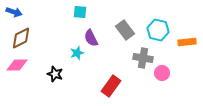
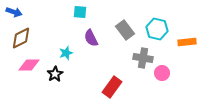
cyan hexagon: moved 1 px left, 1 px up
cyan star: moved 11 px left
pink diamond: moved 12 px right
black star: rotated 21 degrees clockwise
red rectangle: moved 1 px right, 1 px down
